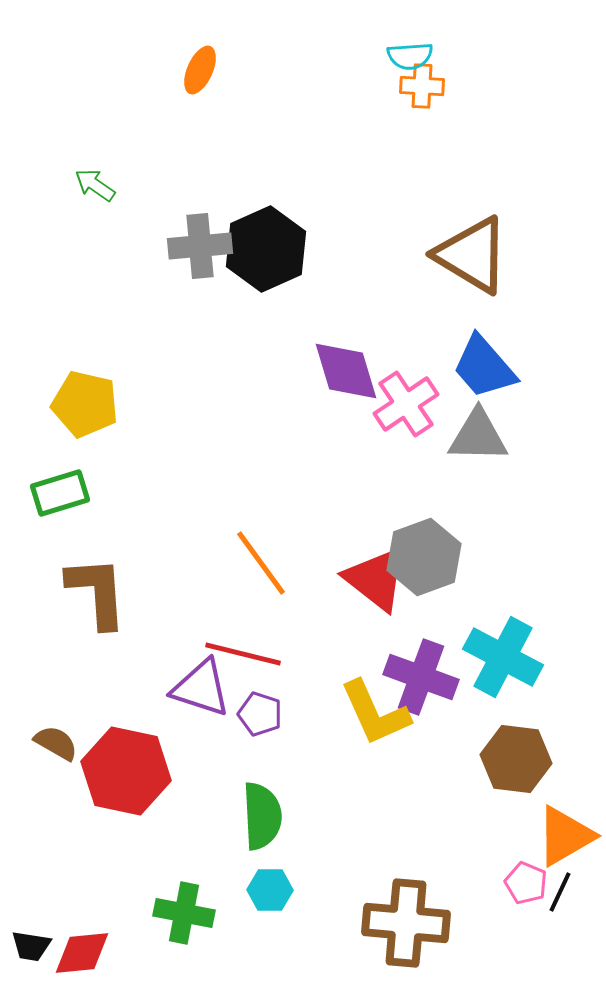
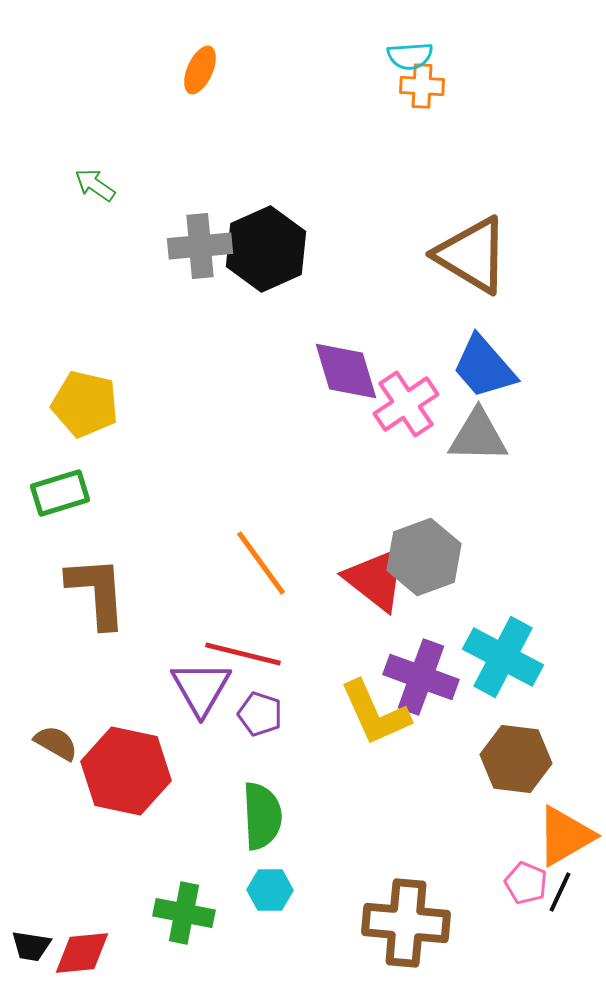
purple triangle: rotated 42 degrees clockwise
